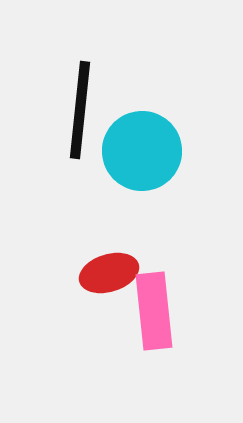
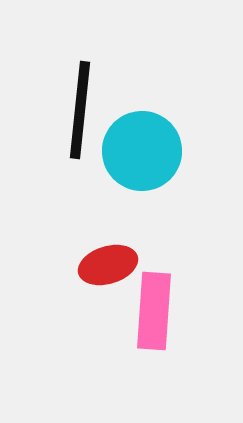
red ellipse: moved 1 px left, 8 px up
pink rectangle: rotated 10 degrees clockwise
